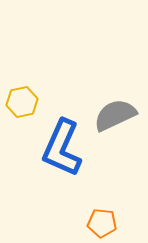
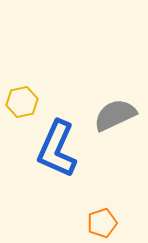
blue L-shape: moved 5 px left, 1 px down
orange pentagon: rotated 24 degrees counterclockwise
